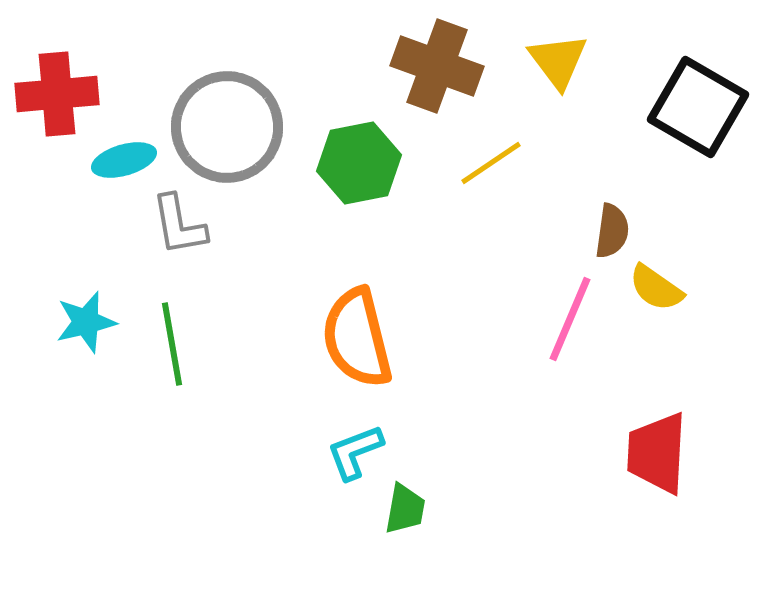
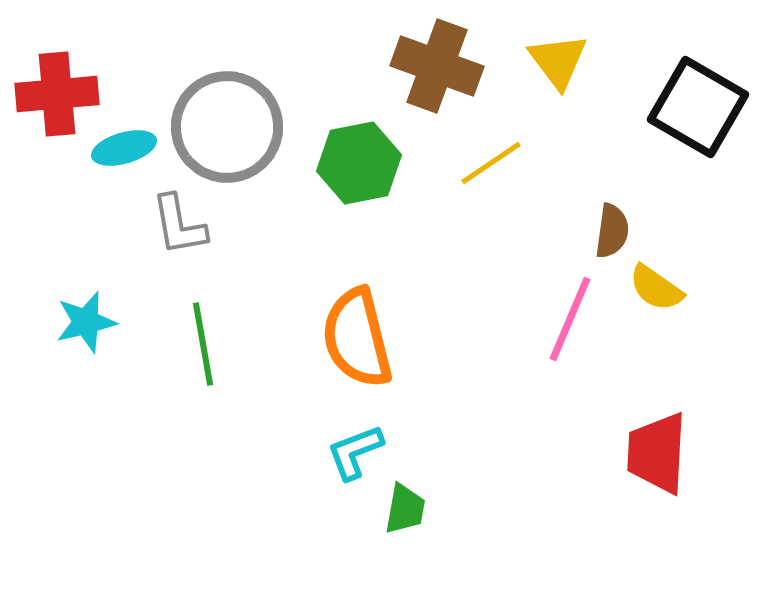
cyan ellipse: moved 12 px up
green line: moved 31 px right
